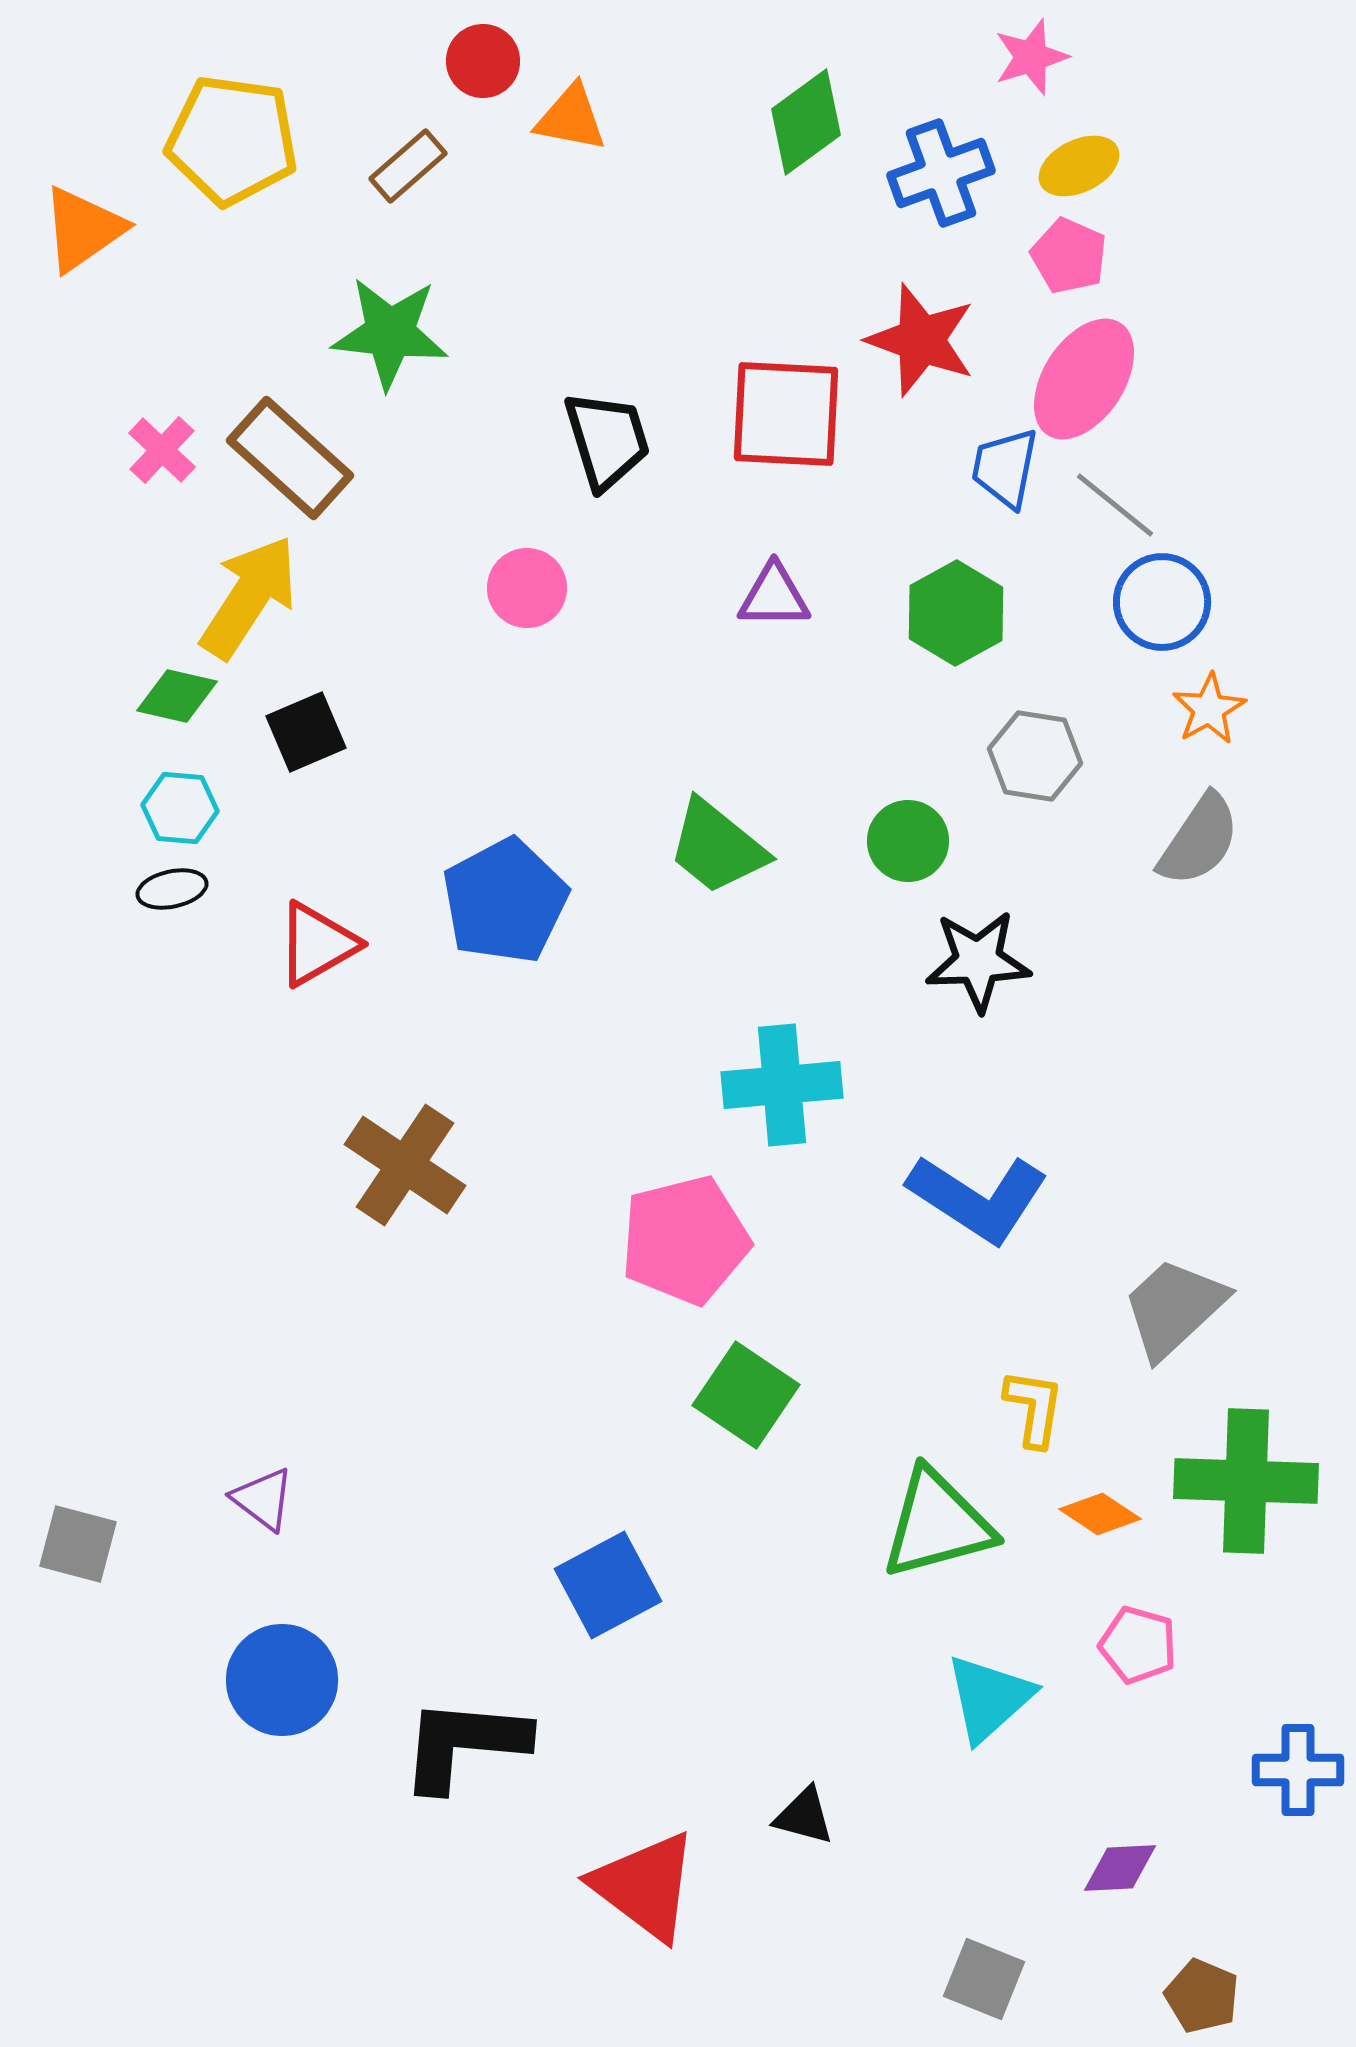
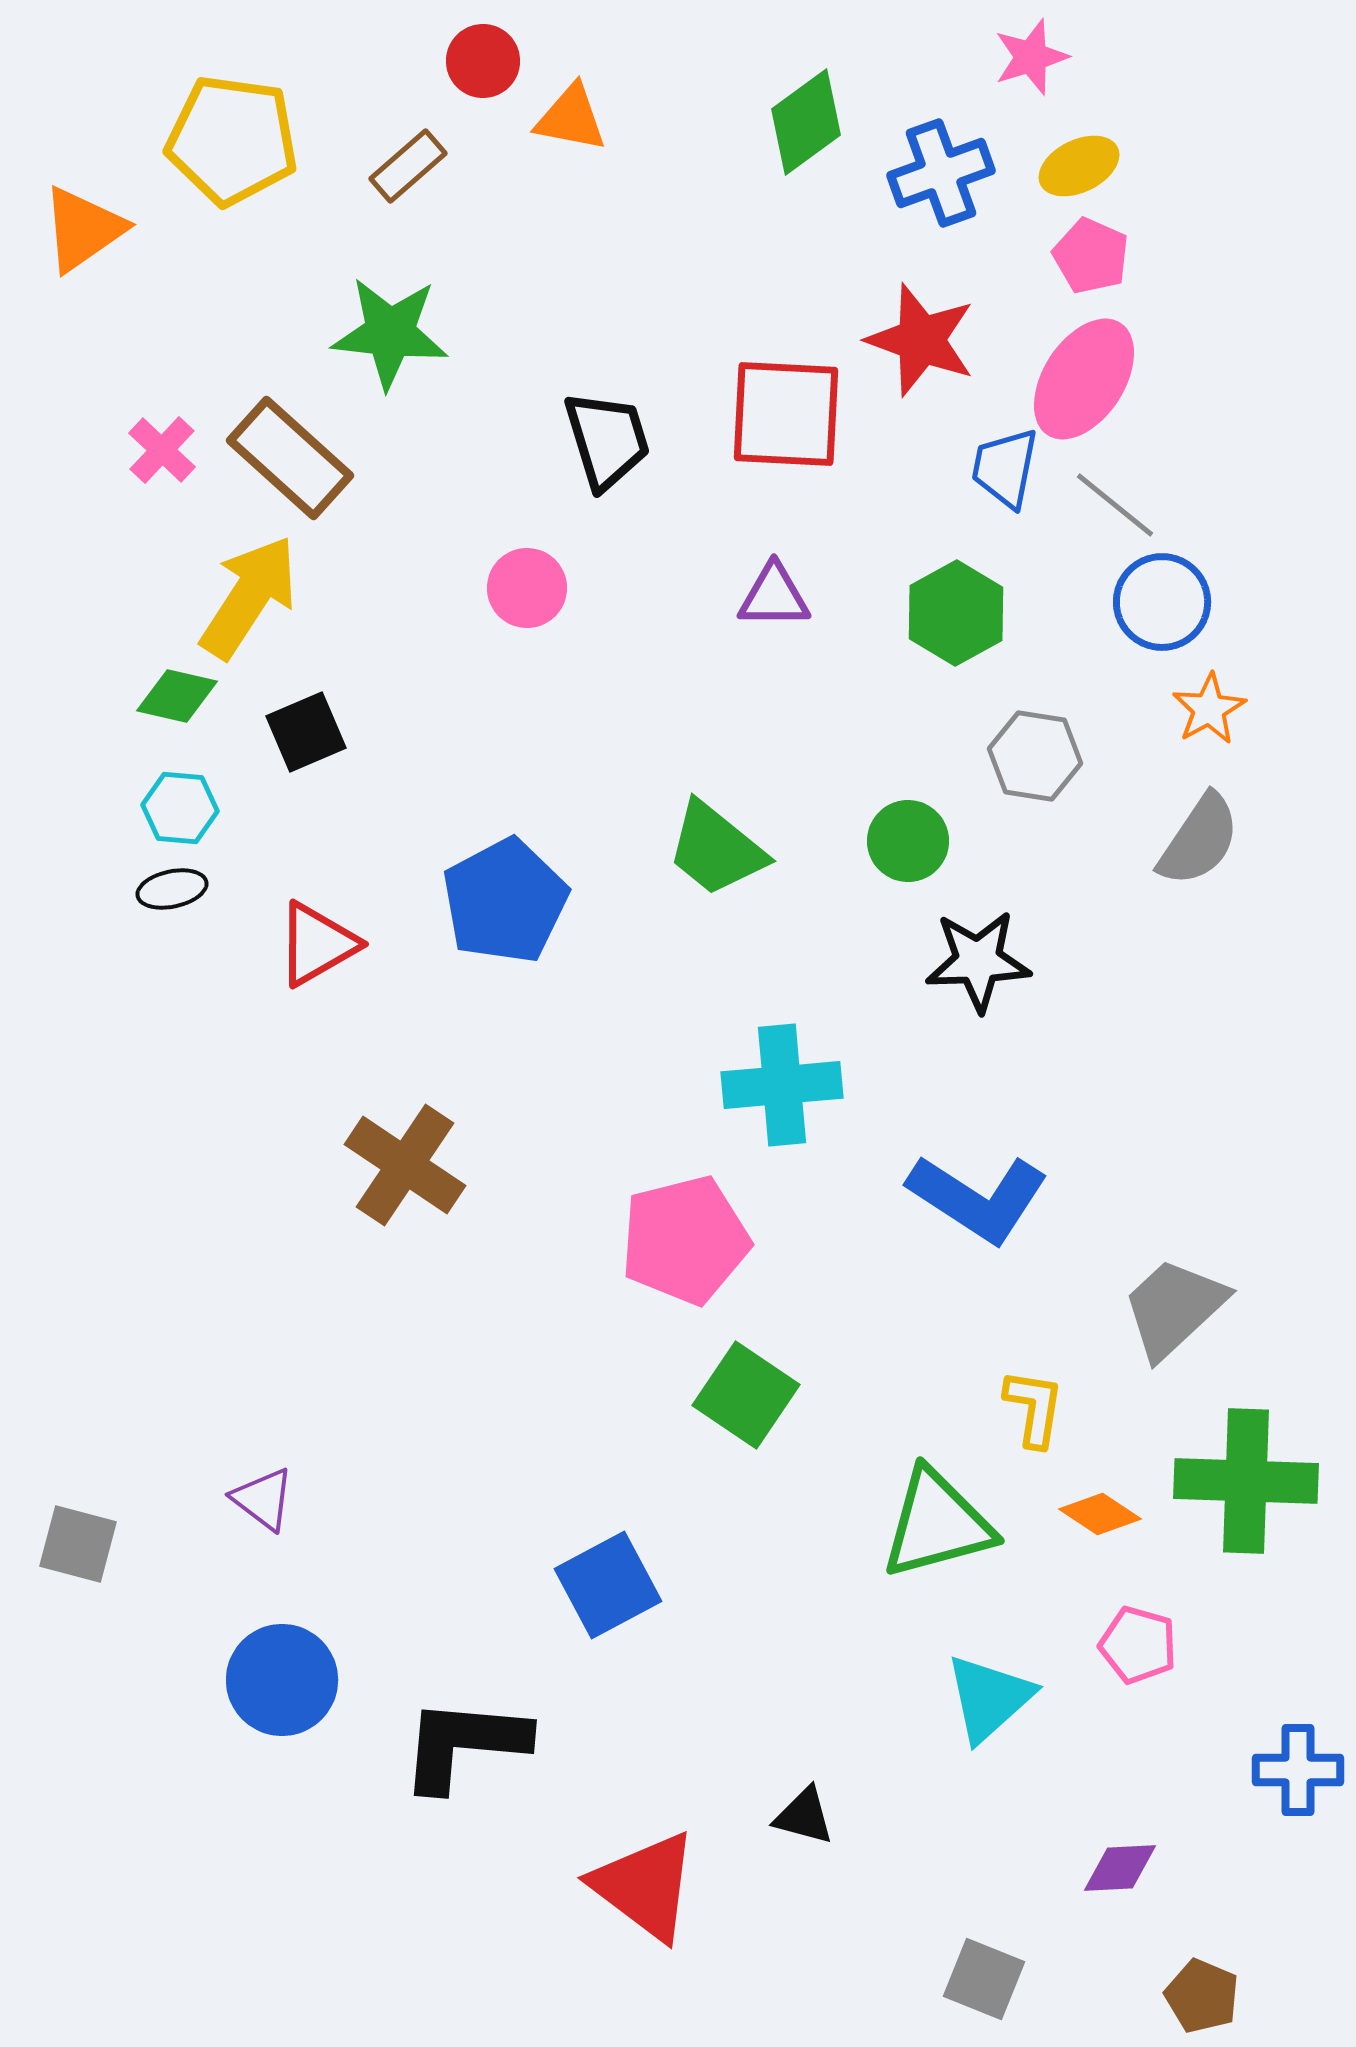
pink pentagon at (1069, 256): moved 22 px right
green trapezoid at (717, 847): moved 1 px left, 2 px down
